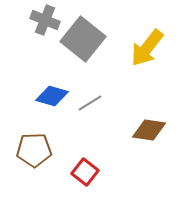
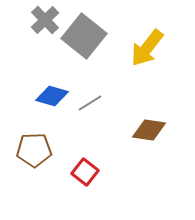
gray cross: rotated 24 degrees clockwise
gray square: moved 1 px right, 3 px up
